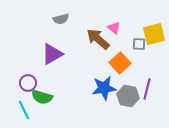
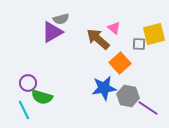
purple triangle: moved 22 px up
purple line: moved 1 px right, 19 px down; rotated 70 degrees counterclockwise
